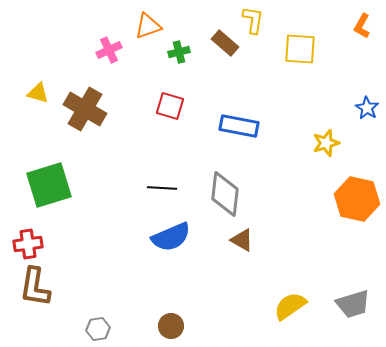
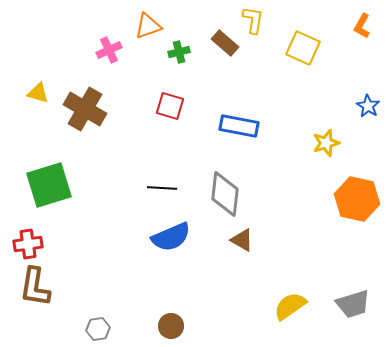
yellow square: moved 3 px right, 1 px up; rotated 20 degrees clockwise
blue star: moved 1 px right, 2 px up
